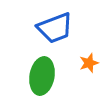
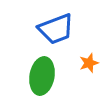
blue trapezoid: moved 1 px right, 1 px down
